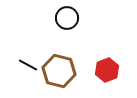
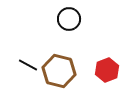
black circle: moved 2 px right, 1 px down
